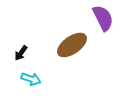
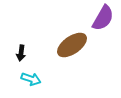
purple semicircle: rotated 56 degrees clockwise
black arrow: rotated 28 degrees counterclockwise
